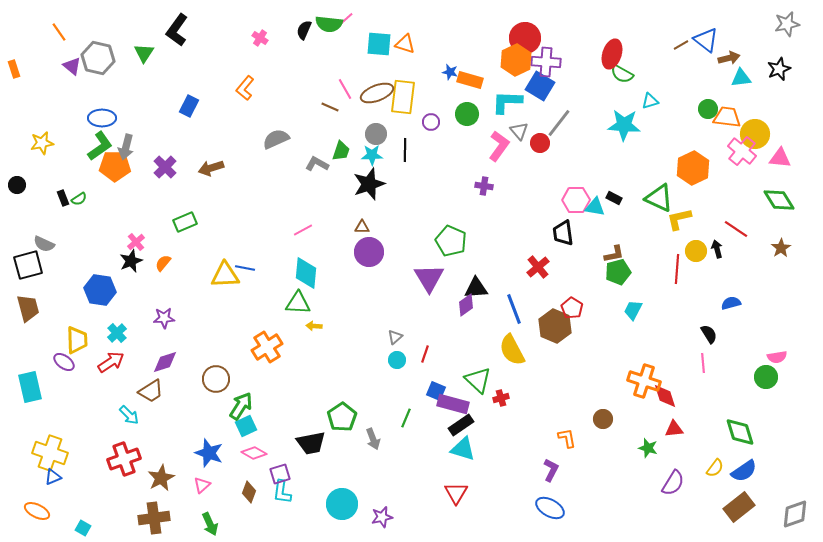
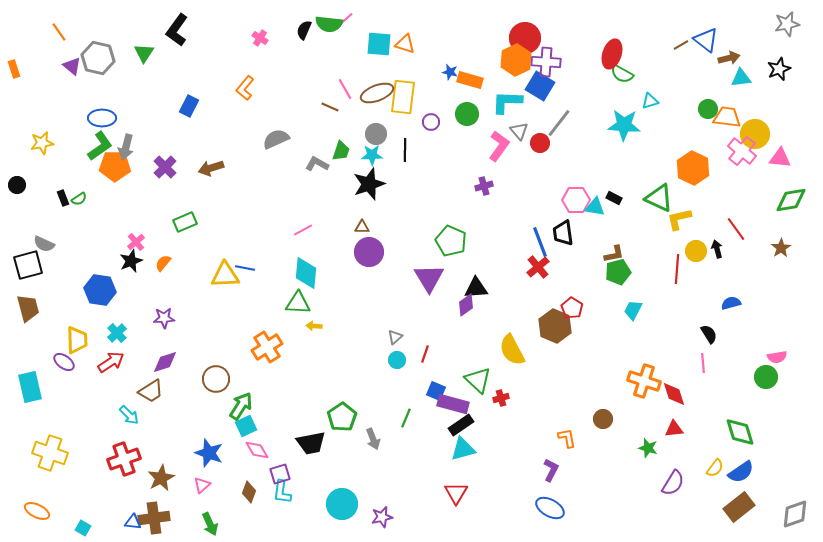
orange hexagon at (693, 168): rotated 8 degrees counterclockwise
purple cross at (484, 186): rotated 24 degrees counterclockwise
green diamond at (779, 200): moved 12 px right; rotated 68 degrees counterclockwise
red line at (736, 229): rotated 20 degrees clockwise
blue line at (514, 309): moved 26 px right, 67 px up
red diamond at (665, 396): moved 9 px right, 2 px up
cyan triangle at (463, 449): rotated 32 degrees counterclockwise
pink diamond at (254, 453): moved 3 px right, 3 px up; rotated 30 degrees clockwise
blue semicircle at (744, 471): moved 3 px left, 1 px down
blue triangle at (53, 477): moved 80 px right, 45 px down; rotated 30 degrees clockwise
